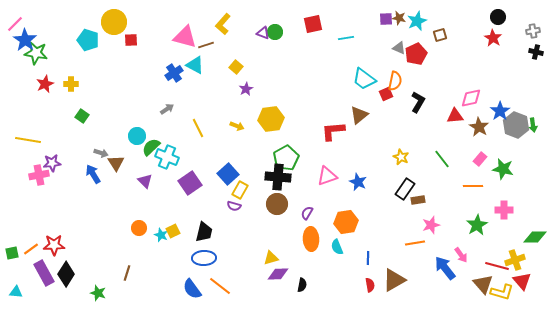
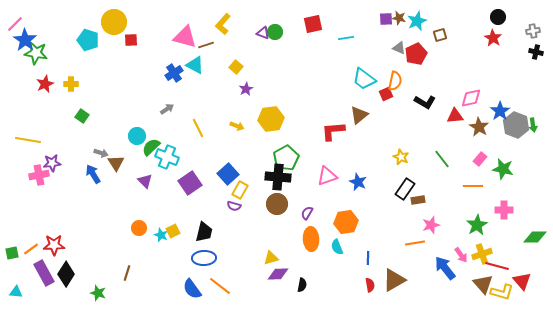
black L-shape at (418, 102): moved 7 px right; rotated 90 degrees clockwise
yellow cross at (515, 260): moved 33 px left, 6 px up
